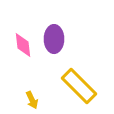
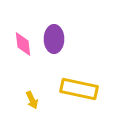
pink diamond: moved 1 px up
yellow rectangle: moved 3 px down; rotated 33 degrees counterclockwise
